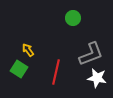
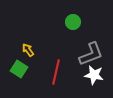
green circle: moved 4 px down
white star: moved 3 px left, 3 px up
